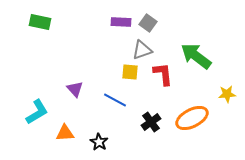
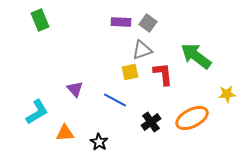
green rectangle: moved 2 px up; rotated 55 degrees clockwise
yellow square: rotated 18 degrees counterclockwise
